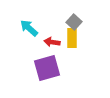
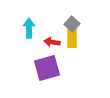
gray square: moved 2 px left, 2 px down
cyan arrow: rotated 48 degrees clockwise
